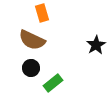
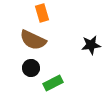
brown semicircle: moved 1 px right
black star: moved 5 px left; rotated 24 degrees clockwise
green rectangle: rotated 12 degrees clockwise
